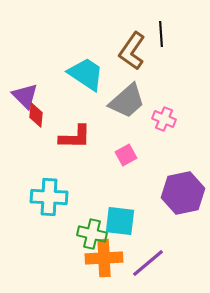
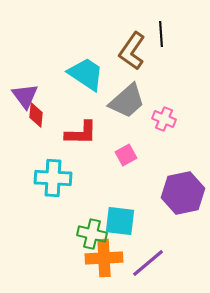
purple triangle: rotated 8 degrees clockwise
red L-shape: moved 6 px right, 4 px up
cyan cross: moved 4 px right, 19 px up
